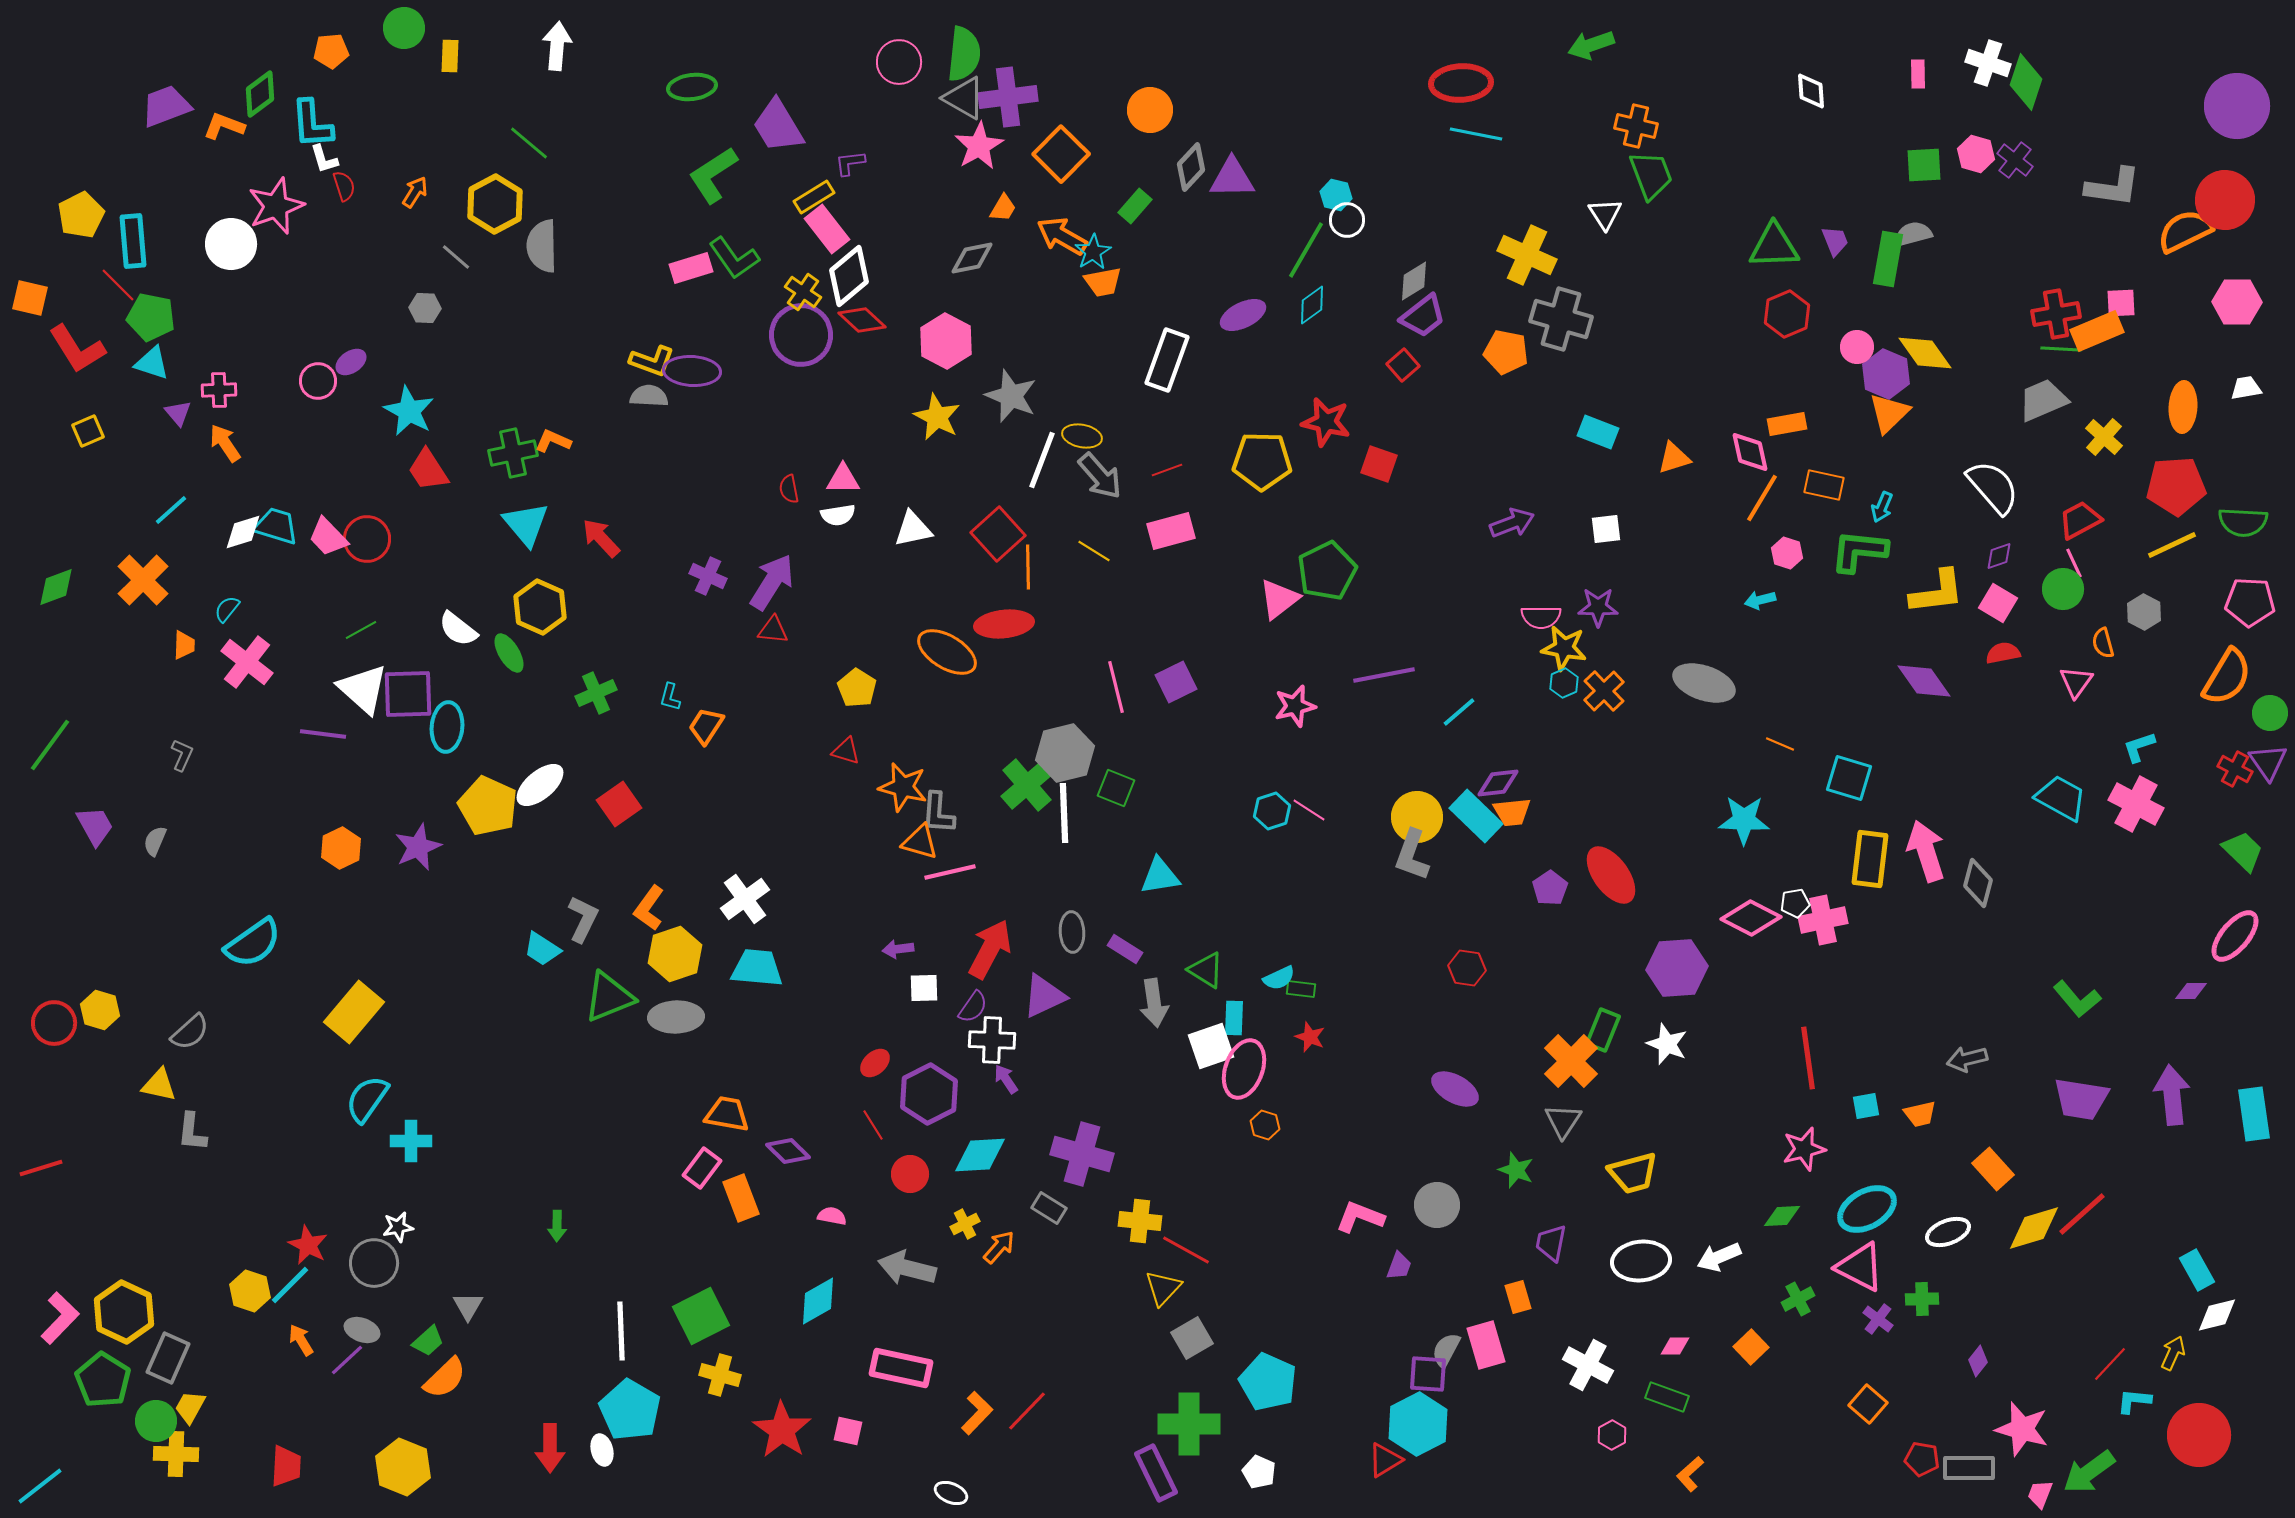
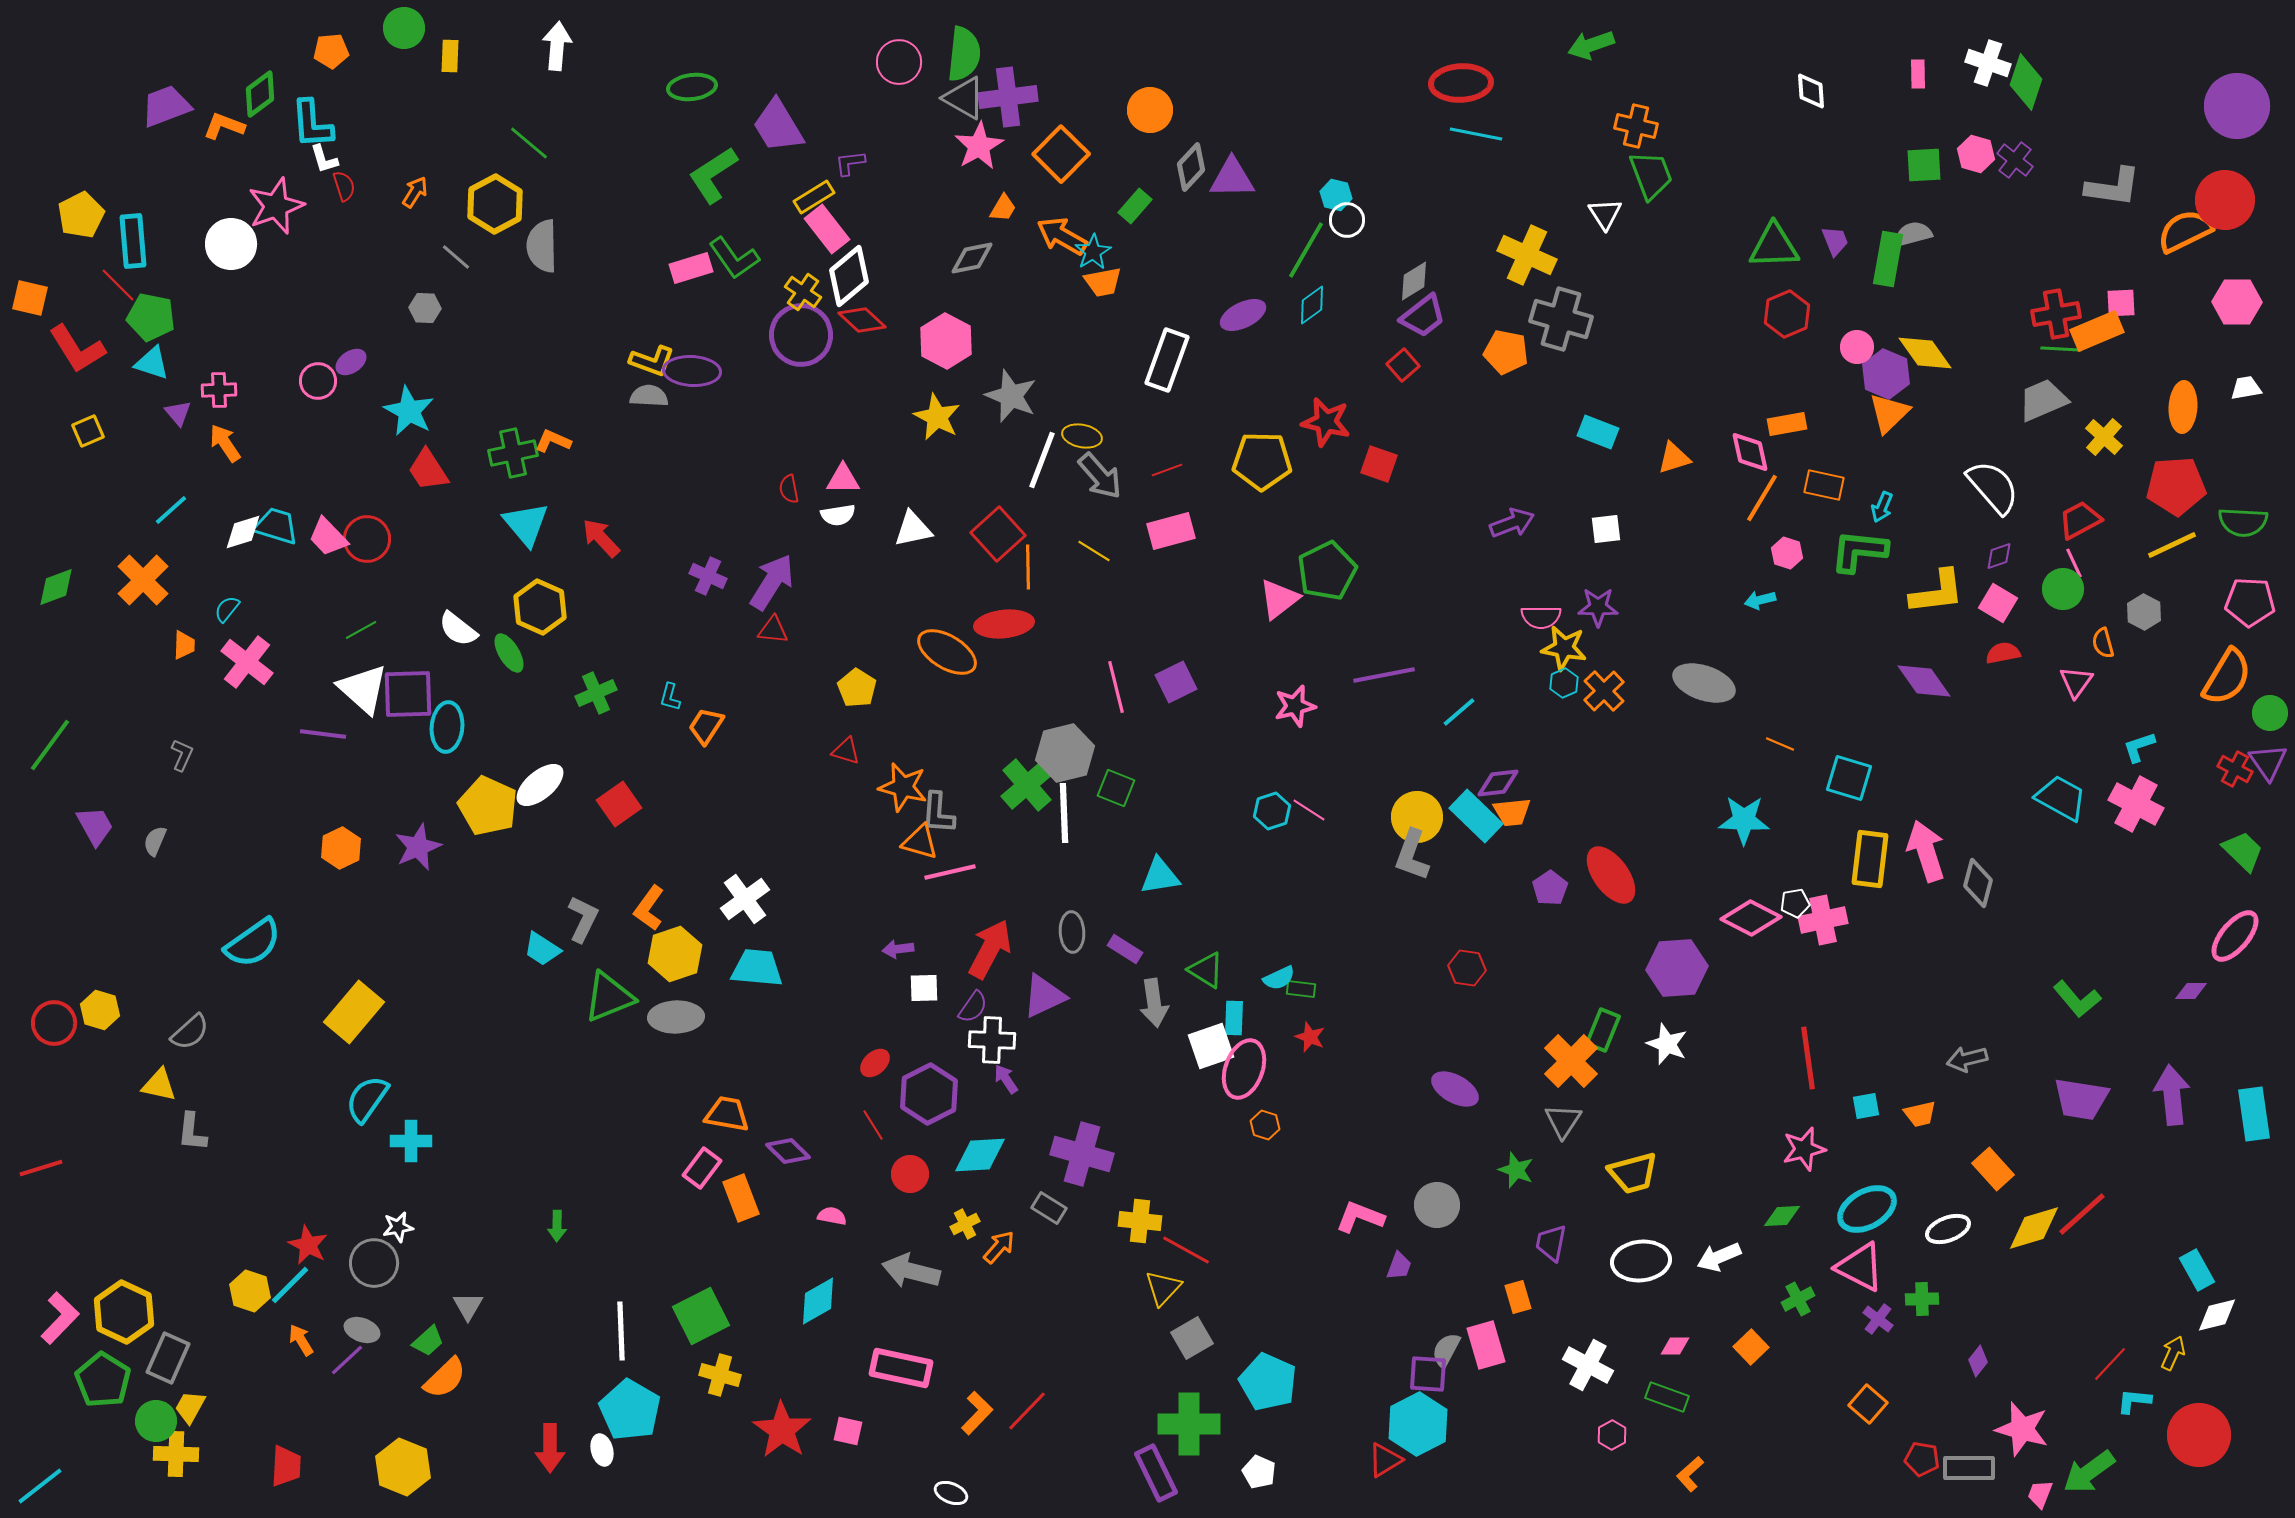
white ellipse at (1948, 1232): moved 3 px up
gray arrow at (907, 1268): moved 4 px right, 3 px down
